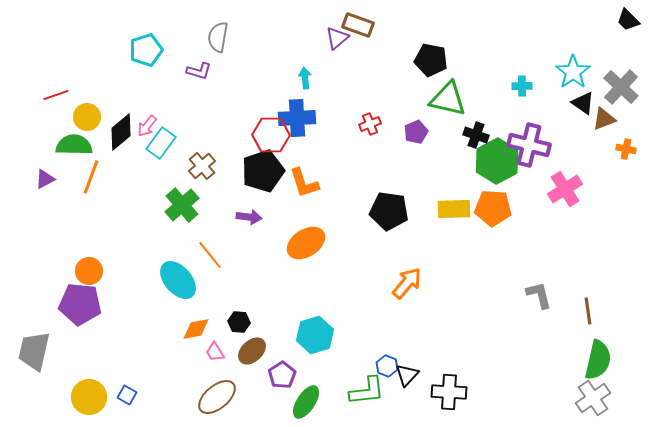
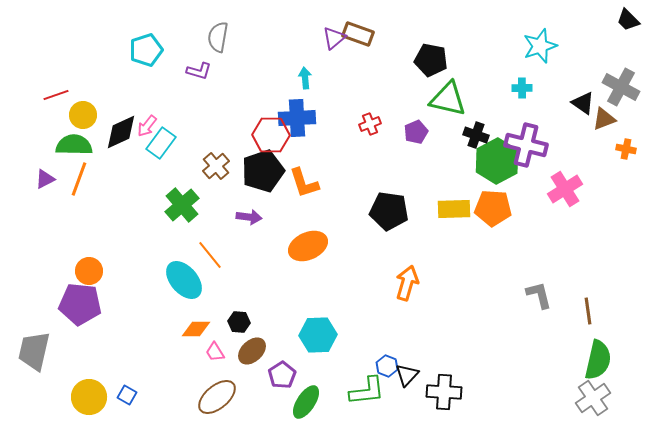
brown rectangle at (358, 25): moved 9 px down
purple triangle at (337, 38): moved 3 px left
cyan star at (573, 72): moved 33 px left, 26 px up; rotated 16 degrees clockwise
cyan cross at (522, 86): moved 2 px down
gray cross at (621, 87): rotated 15 degrees counterclockwise
yellow circle at (87, 117): moved 4 px left, 2 px up
black diamond at (121, 132): rotated 15 degrees clockwise
purple cross at (529, 145): moved 3 px left
brown cross at (202, 166): moved 14 px right
orange line at (91, 177): moved 12 px left, 2 px down
orange ellipse at (306, 243): moved 2 px right, 3 px down; rotated 9 degrees clockwise
cyan ellipse at (178, 280): moved 6 px right
orange arrow at (407, 283): rotated 24 degrees counterclockwise
orange diamond at (196, 329): rotated 12 degrees clockwise
cyan hexagon at (315, 335): moved 3 px right; rotated 15 degrees clockwise
black cross at (449, 392): moved 5 px left
